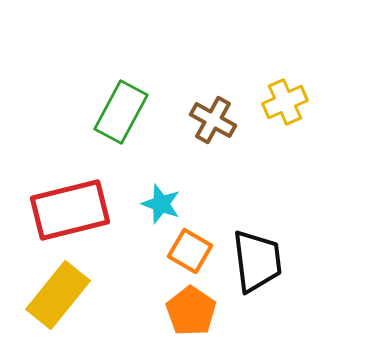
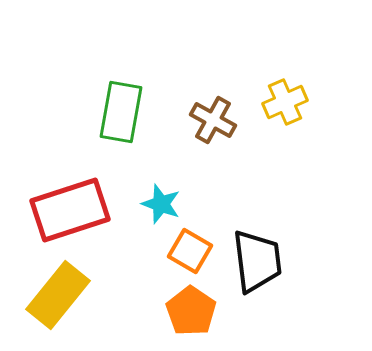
green rectangle: rotated 18 degrees counterclockwise
red rectangle: rotated 4 degrees counterclockwise
